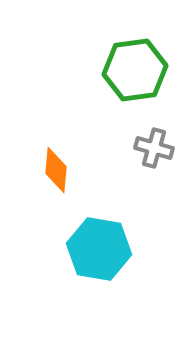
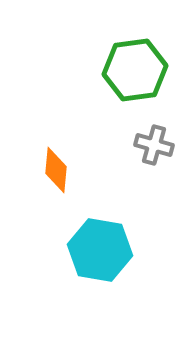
gray cross: moved 3 px up
cyan hexagon: moved 1 px right, 1 px down
